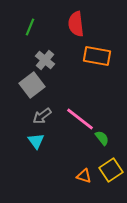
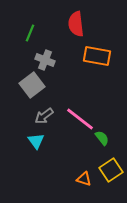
green line: moved 6 px down
gray cross: rotated 18 degrees counterclockwise
gray arrow: moved 2 px right
orange triangle: moved 3 px down
